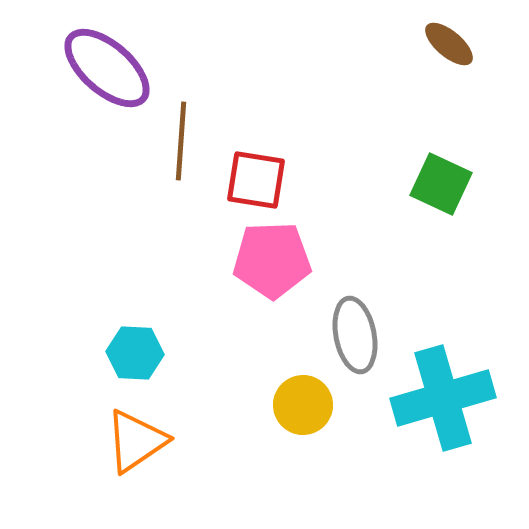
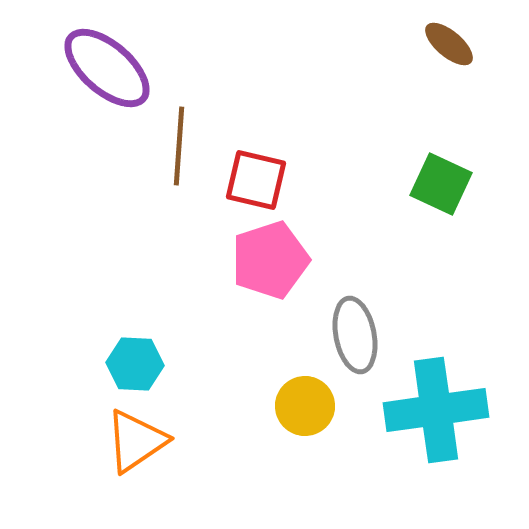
brown line: moved 2 px left, 5 px down
red square: rotated 4 degrees clockwise
pink pentagon: moved 2 px left; rotated 16 degrees counterclockwise
cyan hexagon: moved 11 px down
cyan cross: moved 7 px left, 12 px down; rotated 8 degrees clockwise
yellow circle: moved 2 px right, 1 px down
